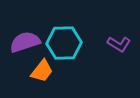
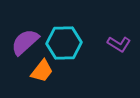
purple semicircle: rotated 24 degrees counterclockwise
